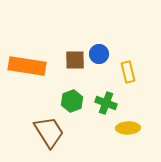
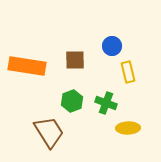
blue circle: moved 13 px right, 8 px up
